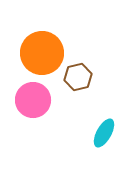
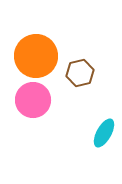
orange circle: moved 6 px left, 3 px down
brown hexagon: moved 2 px right, 4 px up
